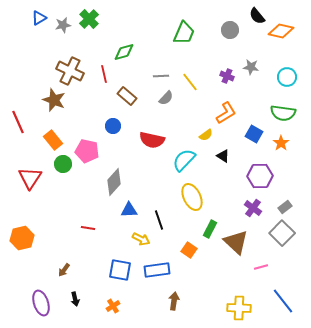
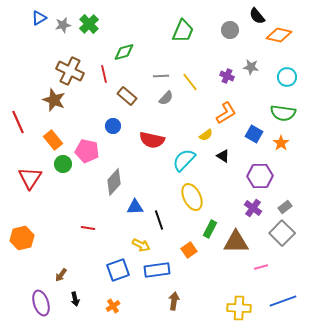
green cross at (89, 19): moved 5 px down
orange diamond at (281, 31): moved 2 px left, 4 px down
green trapezoid at (184, 33): moved 1 px left, 2 px up
blue triangle at (129, 210): moved 6 px right, 3 px up
yellow arrow at (141, 239): moved 6 px down
brown triangle at (236, 242): rotated 44 degrees counterclockwise
orange square at (189, 250): rotated 21 degrees clockwise
brown arrow at (64, 270): moved 3 px left, 5 px down
blue square at (120, 270): moved 2 px left; rotated 30 degrees counterclockwise
blue line at (283, 301): rotated 72 degrees counterclockwise
